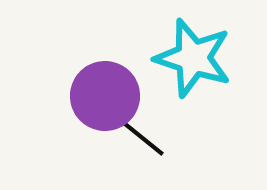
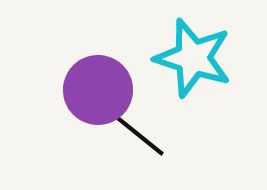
purple circle: moved 7 px left, 6 px up
